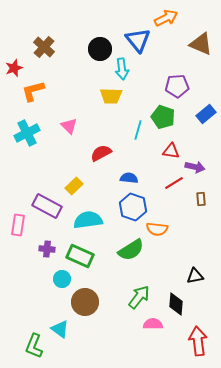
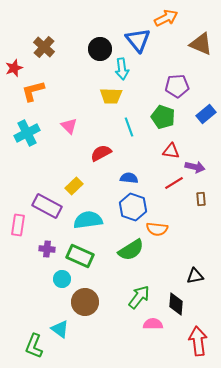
cyan line: moved 9 px left, 3 px up; rotated 36 degrees counterclockwise
